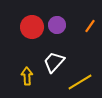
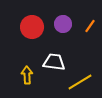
purple circle: moved 6 px right, 1 px up
white trapezoid: rotated 55 degrees clockwise
yellow arrow: moved 1 px up
